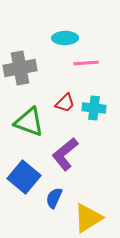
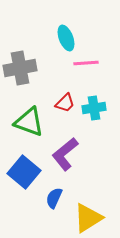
cyan ellipse: moved 1 px right; rotated 70 degrees clockwise
cyan cross: rotated 15 degrees counterclockwise
blue square: moved 5 px up
